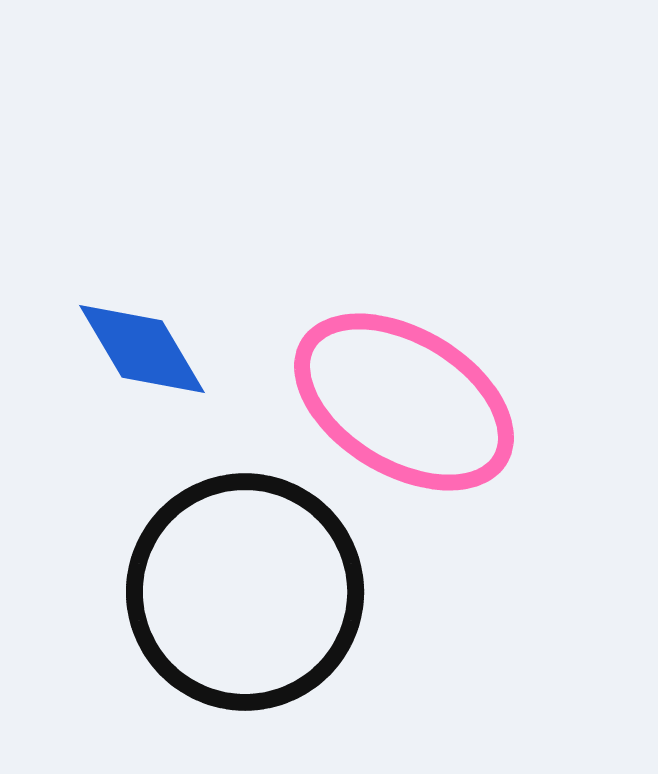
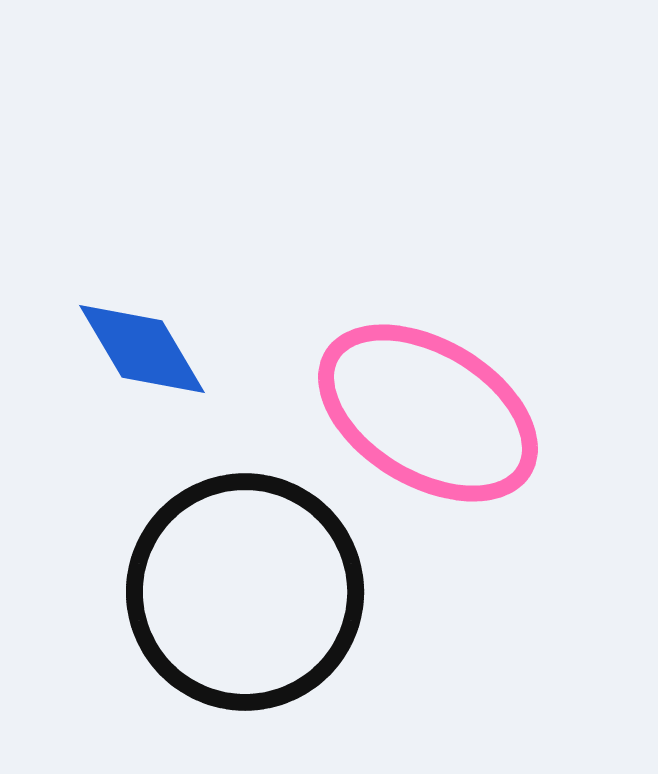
pink ellipse: moved 24 px right, 11 px down
